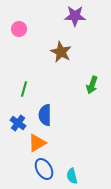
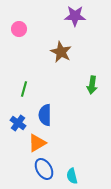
green arrow: rotated 12 degrees counterclockwise
